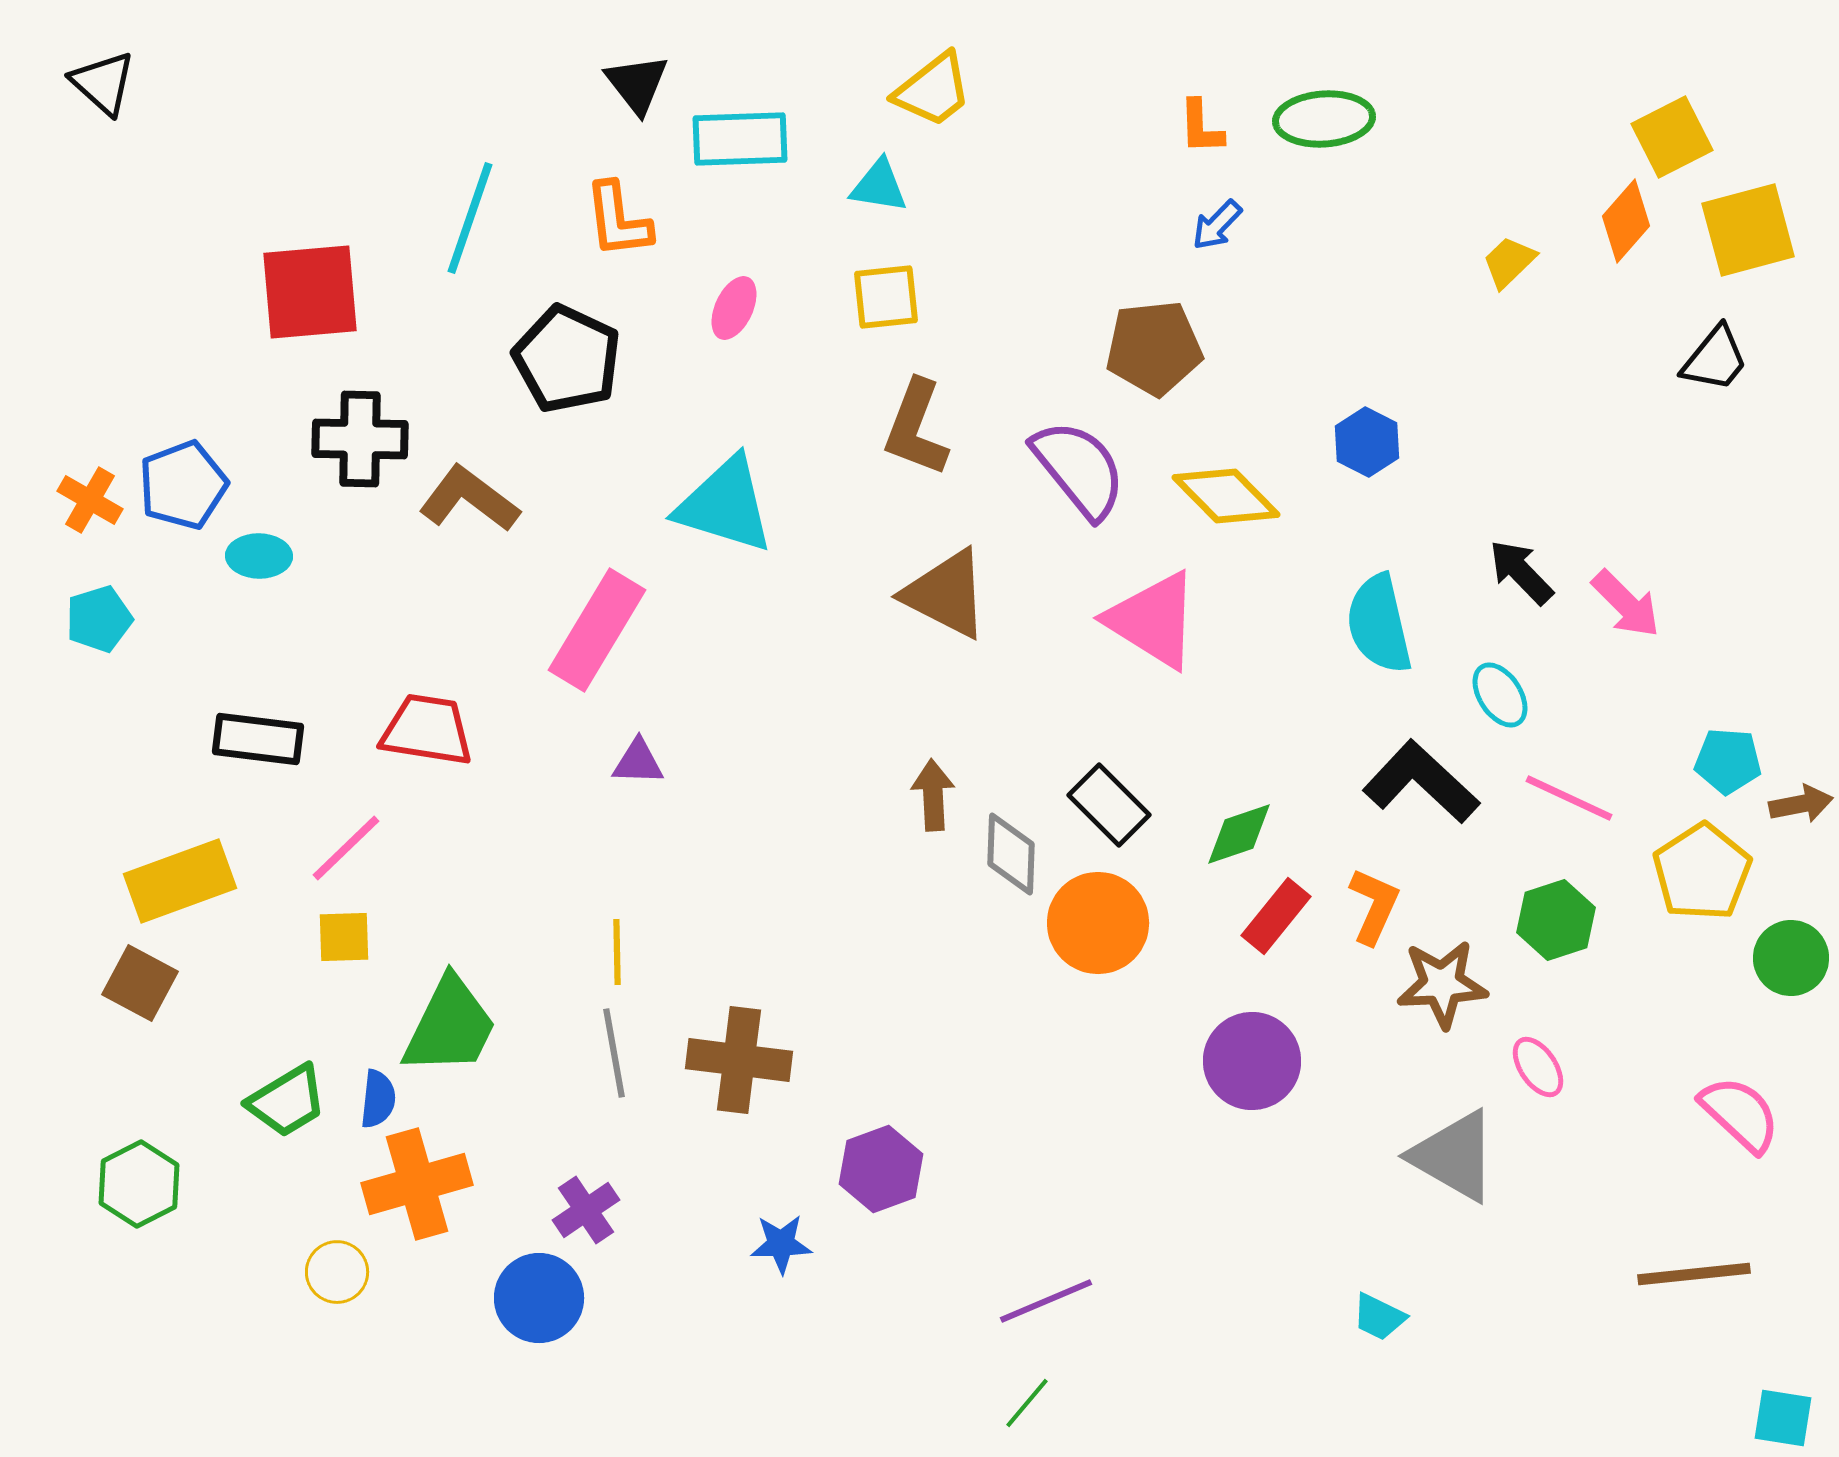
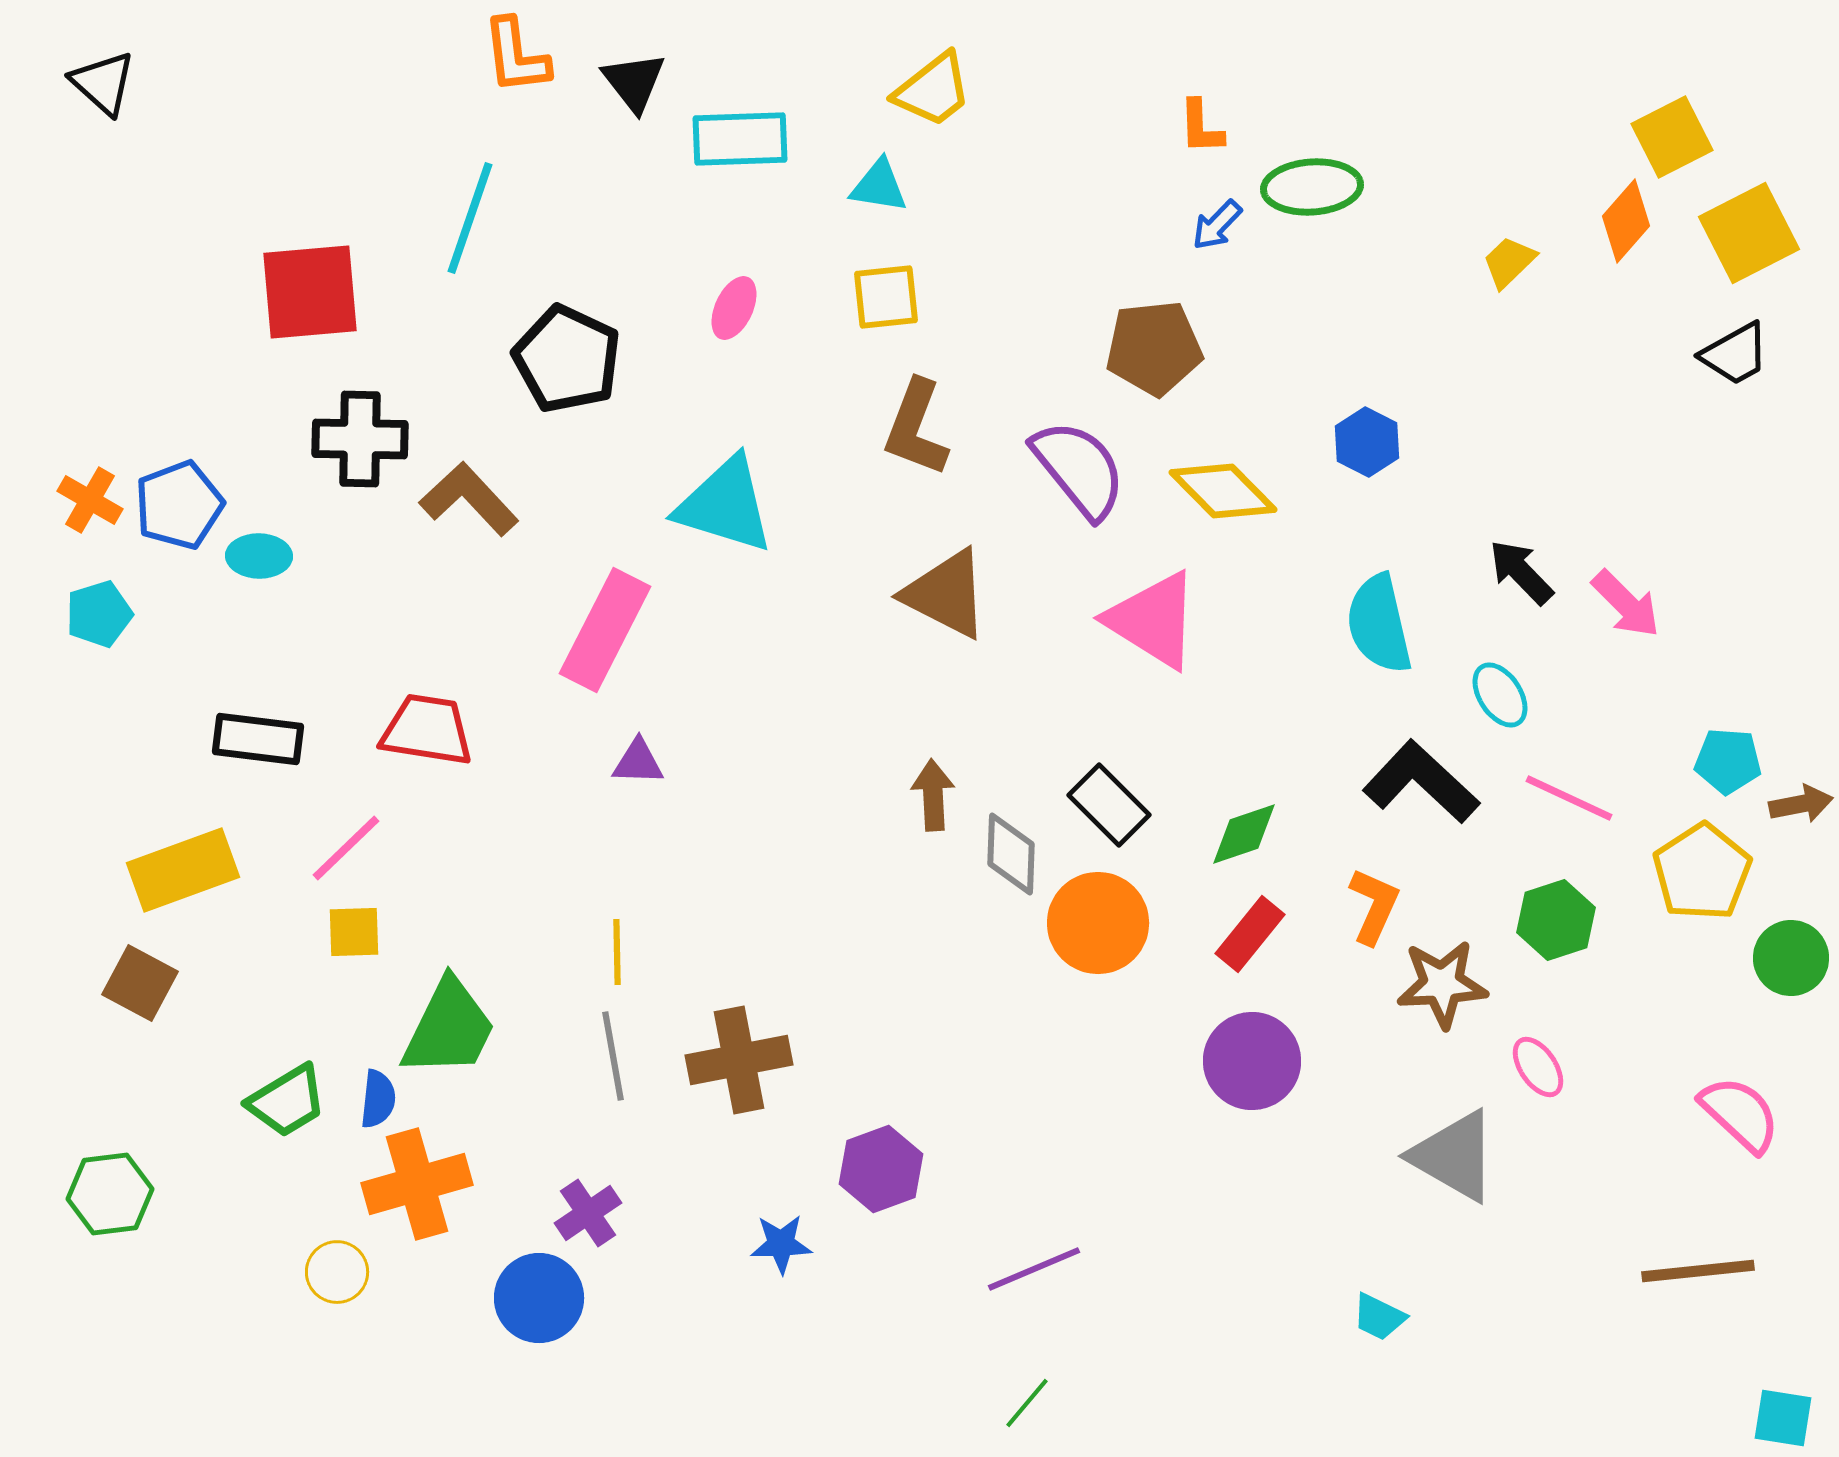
black triangle at (637, 84): moved 3 px left, 2 px up
green ellipse at (1324, 119): moved 12 px left, 68 px down
orange L-shape at (618, 220): moved 102 px left, 164 px up
yellow square at (1748, 230): moved 1 px right, 3 px down; rotated 12 degrees counterclockwise
black trapezoid at (1715, 359): moved 20 px right, 5 px up; rotated 22 degrees clockwise
blue pentagon at (183, 485): moved 4 px left, 20 px down
yellow diamond at (1226, 496): moved 3 px left, 5 px up
brown L-shape at (469, 499): rotated 10 degrees clockwise
cyan pentagon at (99, 619): moved 5 px up
pink rectangle at (597, 630): moved 8 px right; rotated 4 degrees counterclockwise
green diamond at (1239, 834): moved 5 px right
yellow rectangle at (180, 881): moved 3 px right, 11 px up
red rectangle at (1276, 916): moved 26 px left, 18 px down
yellow square at (344, 937): moved 10 px right, 5 px up
green trapezoid at (450, 1026): moved 1 px left, 2 px down
gray line at (614, 1053): moved 1 px left, 3 px down
brown cross at (739, 1060): rotated 18 degrees counterclockwise
green hexagon at (139, 1184): moved 29 px left, 10 px down; rotated 20 degrees clockwise
purple cross at (586, 1210): moved 2 px right, 3 px down
brown line at (1694, 1274): moved 4 px right, 3 px up
purple line at (1046, 1301): moved 12 px left, 32 px up
